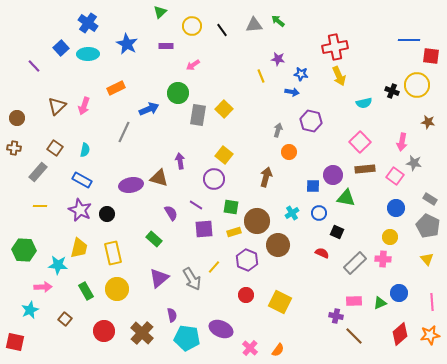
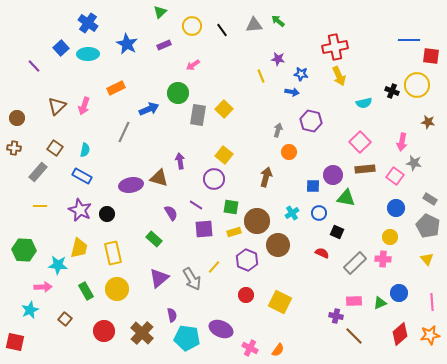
purple rectangle at (166, 46): moved 2 px left, 1 px up; rotated 24 degrees counterclockwise
blue rectangle at (82, 180): moved 4 px up
pink cross at (250, 348): rotated 14 degrees counterclockwise
